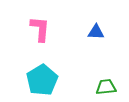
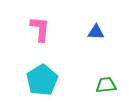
green trapezoid: moved 2 px up
